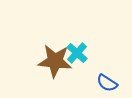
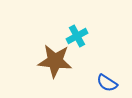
cyan cross: moved 17 px up; rotated 20 degrees clockwise
